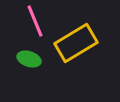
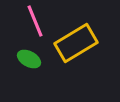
green ellipse: rotated 10 degrees clockwise
